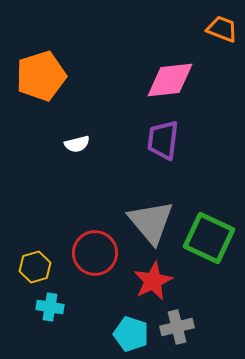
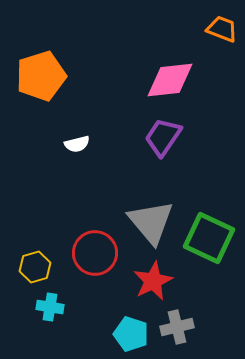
purple trapezoid: moved 3 px up; rotated 27 degrees clockwise
